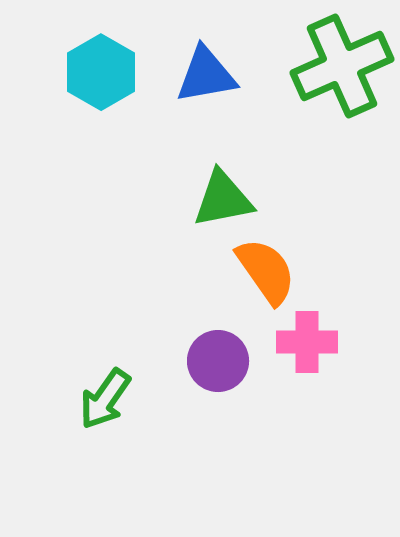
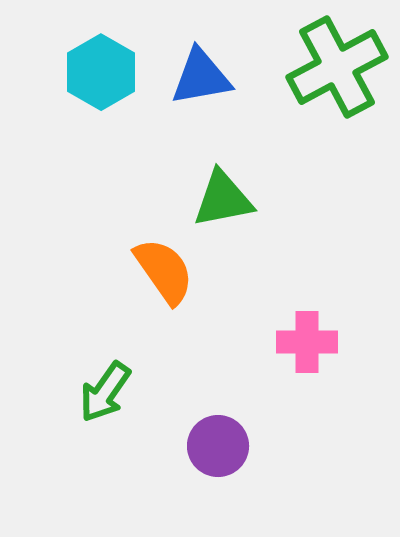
green cross: moved 5 px left, 1 px down; rotated 4 degrees counterclockwise
blue triangle: moved 5 px left, 2 px down
orange semicircle: moved 102 px left
purple circle: moved 85 px down
green arrow: moved 7 px up
